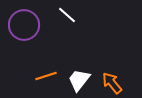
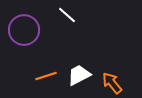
purple circle: moved 5 px down
white trapezoid: moved 5 px up; rotated 25 degrees clockwise
